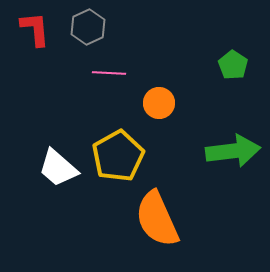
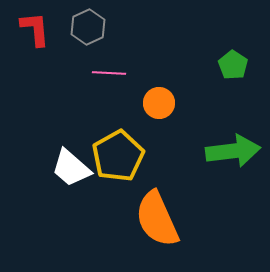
white trapezoid: moved 13 px right
